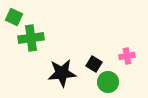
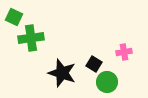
pink cross: moved 3 px left, 4 px up
black star: rotated 24 degrees clockwise
green circle: moved 1 px left
